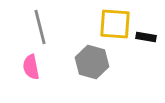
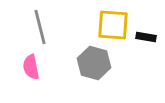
yellow square: moved 2 px left, 1 px down
gray hexagon: moved 2 px right, 1 px down
